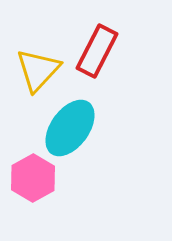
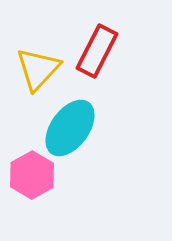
yellow triangle: moved 1 px up
pink hexagon: moved 1 px left, 3 px up
